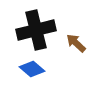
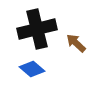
black cross: moved 1 px right, 1 px up
